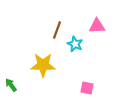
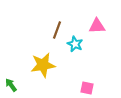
yellow star: rotated 10 degrees counterclockwise
